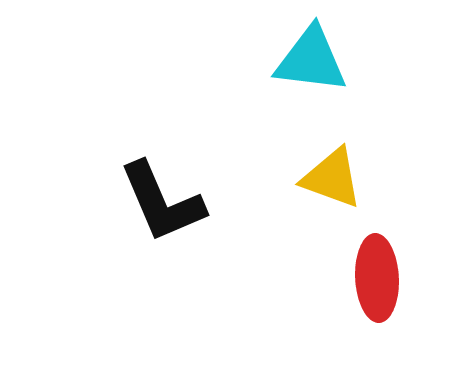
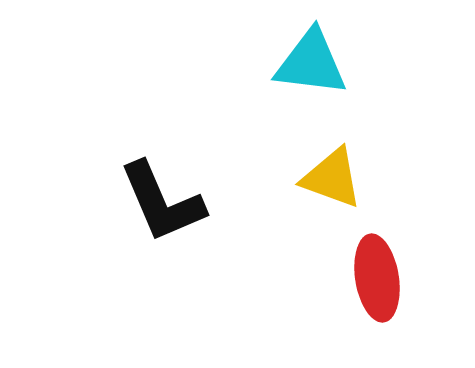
cyan triangle: moved 3 px down
red ellipse: rotated 6 degrees counterclockwise
